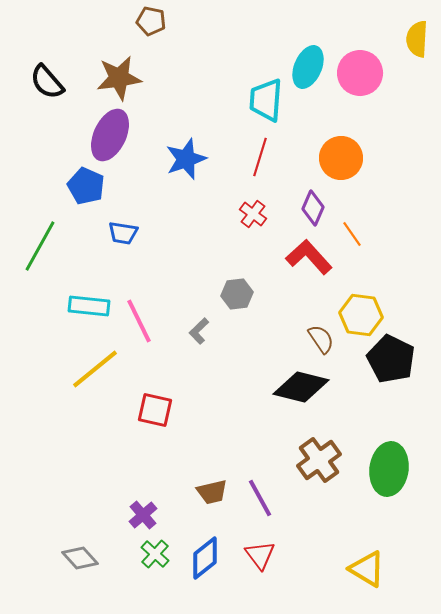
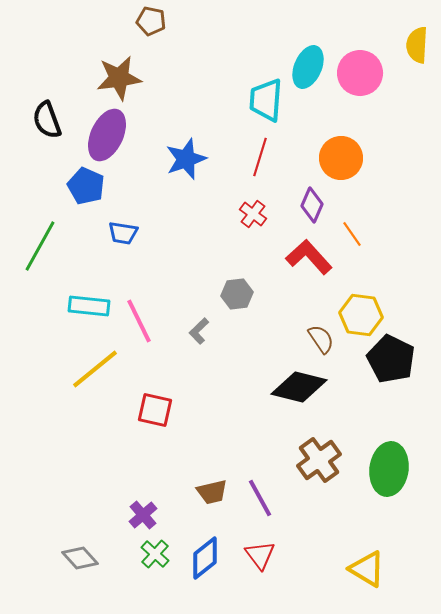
yellow semicircle: moved 6 px down
black semicircle: moved 38 px down; rotated 21 degrees clockwise
purple ellipse: moved 3 px left
purple diamond: moved 1 px left, 3 px up
black diamond: moved 2 px left
